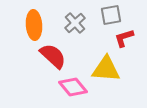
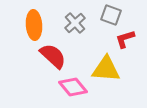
gray square: rotated 30 degrees clockwise
red L-shape: moved 1 px right, 1 px down
